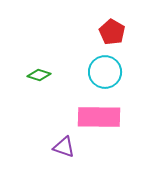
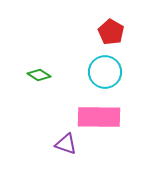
red pentagon: moved 1 px left
green diamond: rotated 15 degrees clockwise
purple triangle: moved 2 px right, 3 px up
